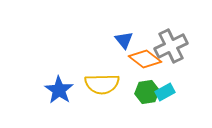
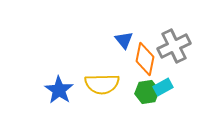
gray cross: moved 3 px right
orange diamond: rotated 64 degrees clockwise
cyan rectangle: moved 2 px left, 5 px up
